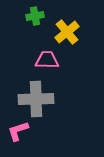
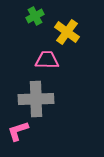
green cross: rotated 18 degrees counterclockwise
yellow cross: rotated 15 degrees counterclockwise
